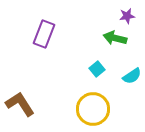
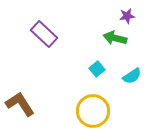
purple rectangle: rotated 68 degrees counterclockwise
yellow circle: moved 2 px down
